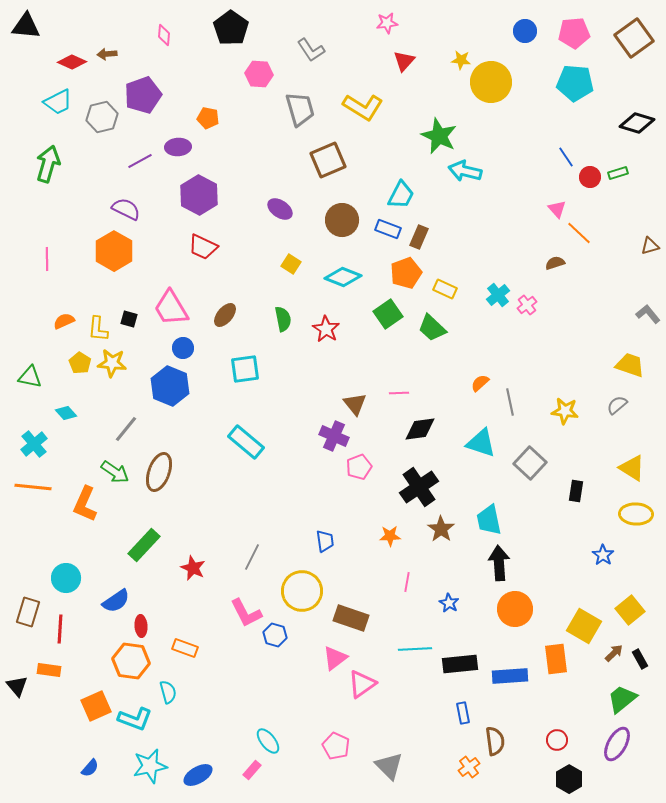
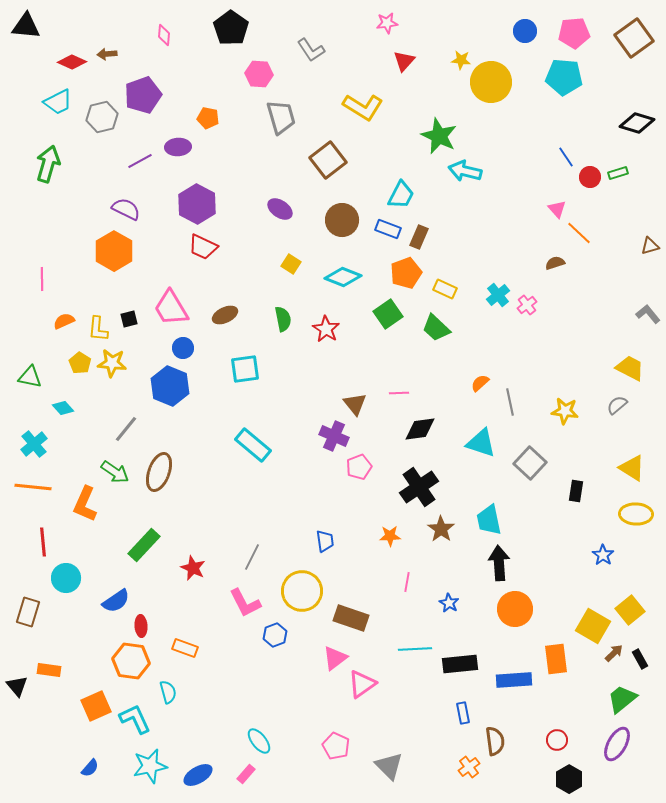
cyan pentagon at (575, 83): moved 11 px left, 6 px up
gray trapezoid at (300, 109): moved 19 px left, 8 px down
brown square at (328, 160): rotated 15 degrees counterclockwise
purple hexagon at (199, 195): moved 2 px left, 9 px down
pink line at (47, 259): moved 5 px left, 20 px down
brown ellipse at (225, 315): rotated 25 degrees clockwise
black square at (129, 319): rotated 30 degrees counterclockwise
green trapezoid at (432, 328): moved 4 px right
yellow trapezoid at (630, 365): moved 3 px down; rotated 8 degrees clockwise
cyan diamond at (66, 413): moved 3 px left, 5 px up
cyan rectangle at (246, 442): moved 7 px right, 3 px down
pink L-shape at (246, 613): moved 1 px left, 10 px up
yellow square at (584, 626): moved 9 px right
red line at (60, 629): moved 17 px left, 87 px up; rotated 8 degrees counterclockwise
blue hexagon at (275, 635): rotated 25 degrees clockwise
blue rectangle at (510, 676): moved 4 px right, 4 px down
cyan L-shape at (135, 719): rotated 136 degrees counterclockwise
cyan ellipse at (268, 741): moved 9 px left
pink rectangle at (252, 770): moved 6 px left, 4 px down
